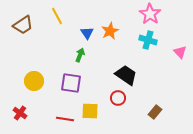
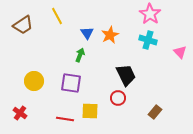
orange star: moved 4 px down
black trapezoid: rotated 30 degrees clockwise
